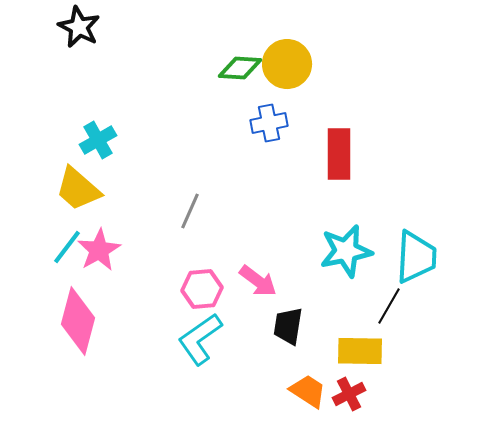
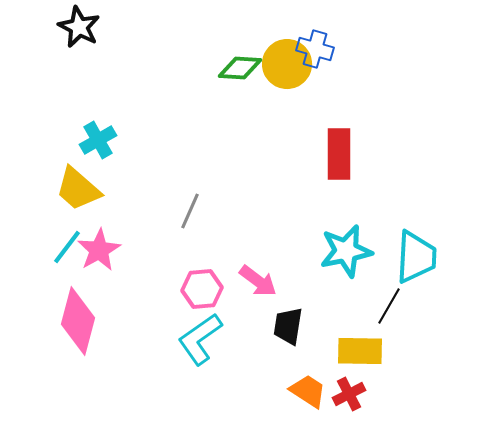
blue cross: moved 46 px right, 74 px up; rotated 27 degrees clockwise
